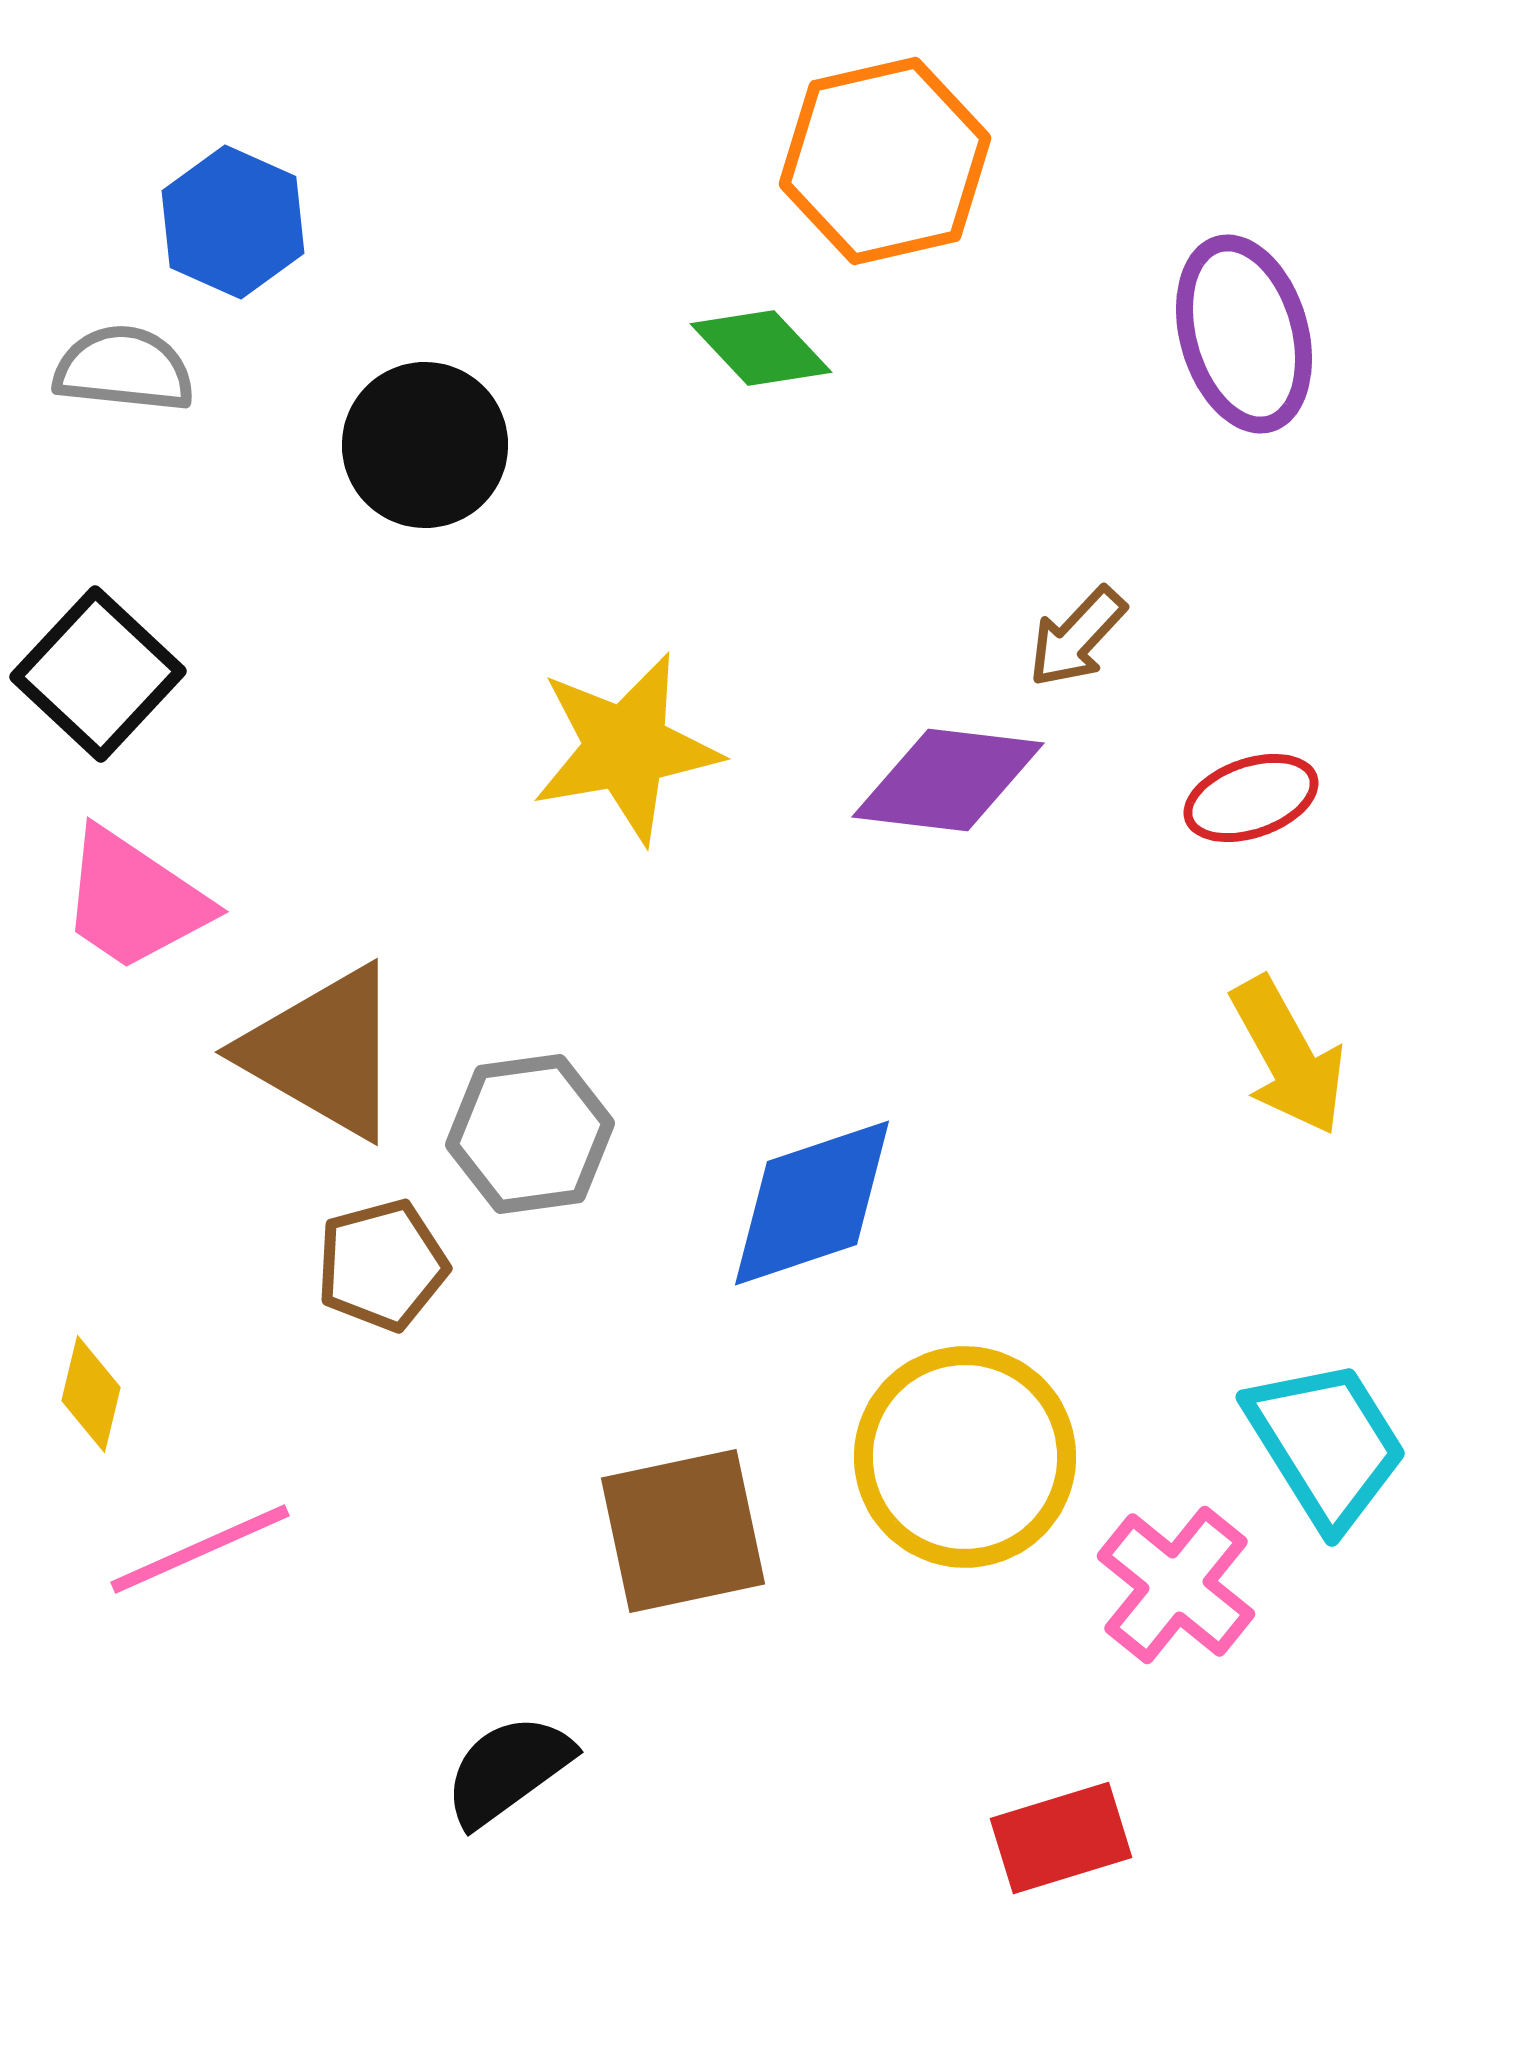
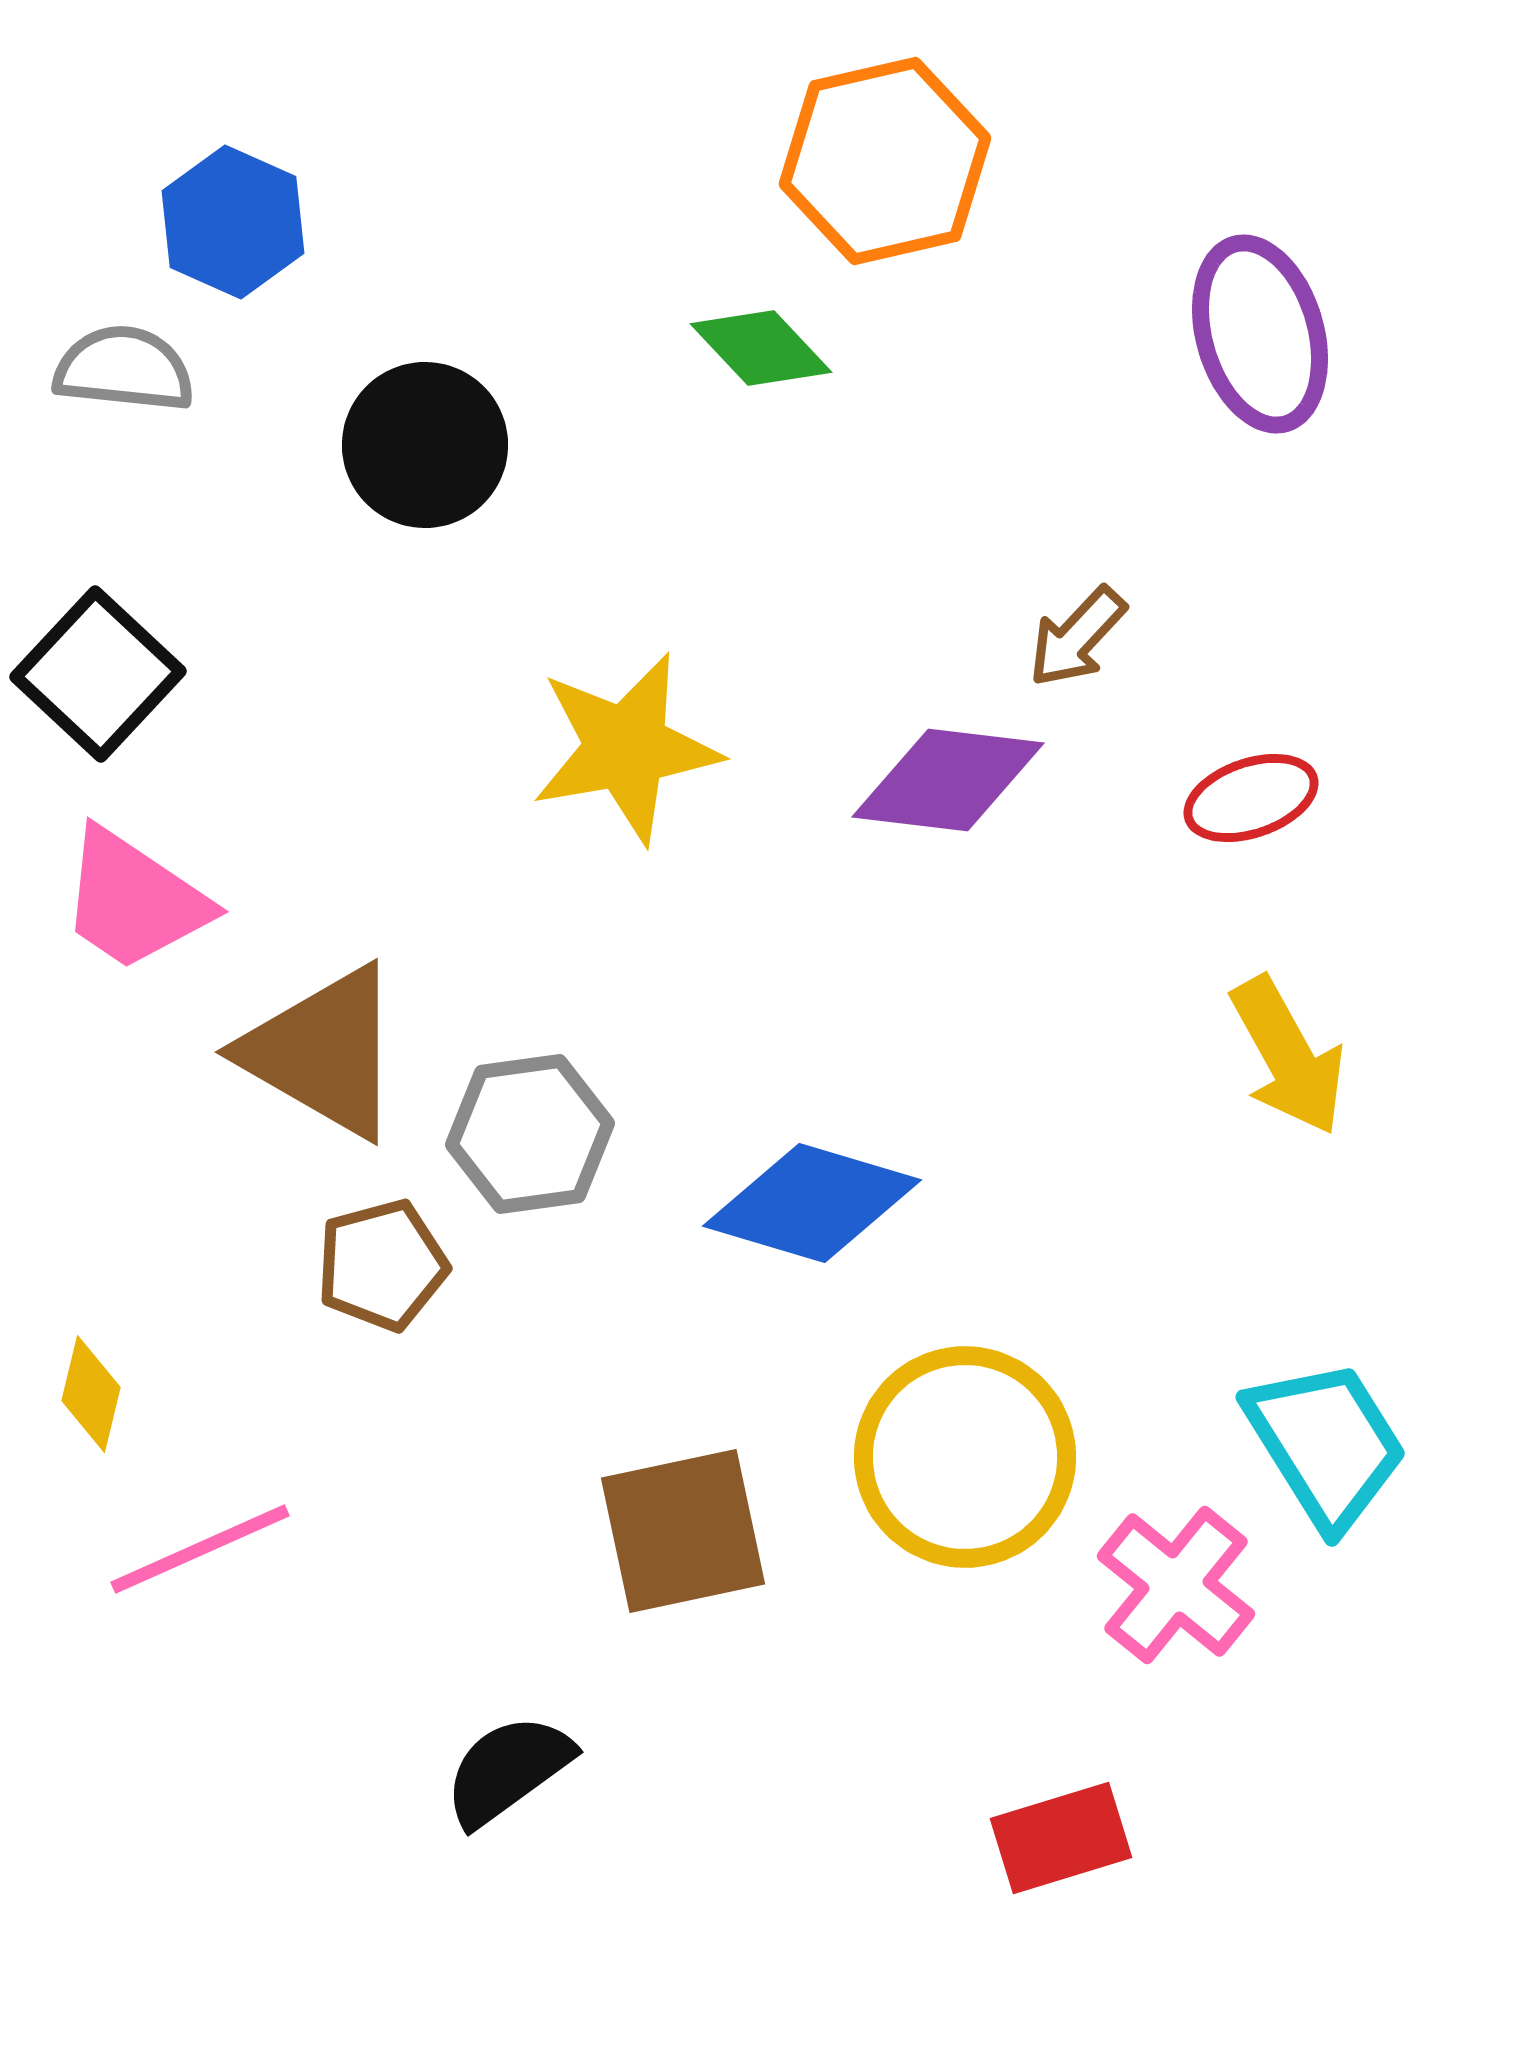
purple ellipse: moved 16 px right
blue diamond: rotated 35 degrees clockwise
